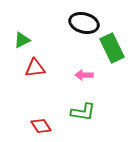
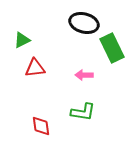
red diamond: rotated 25 degrees clockwise
